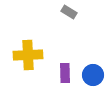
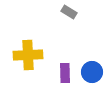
blue circle: moved 1 px left, 3 px up
